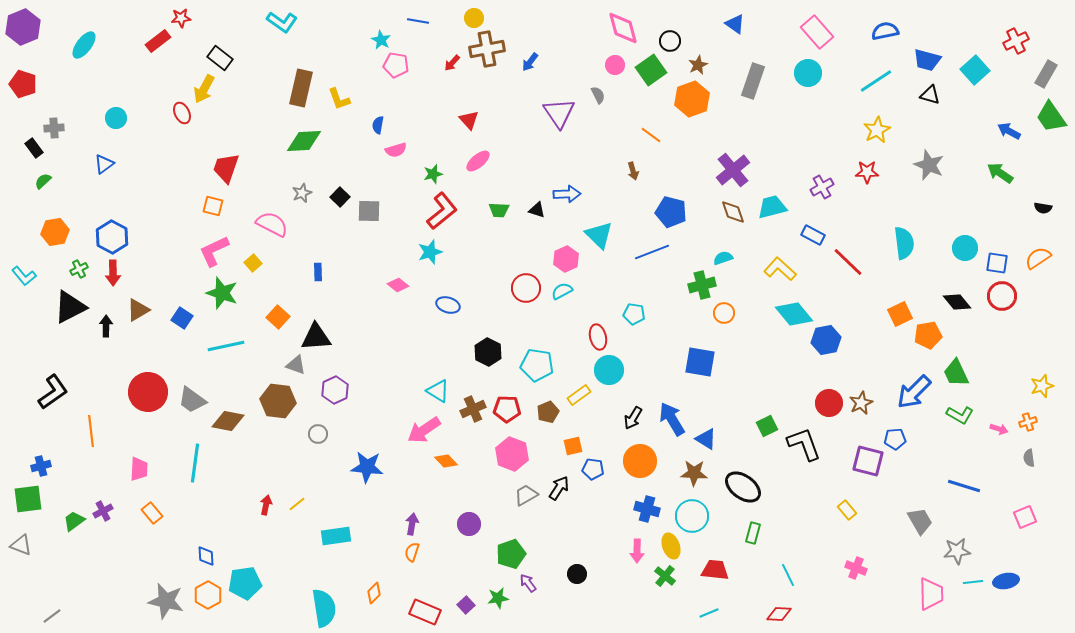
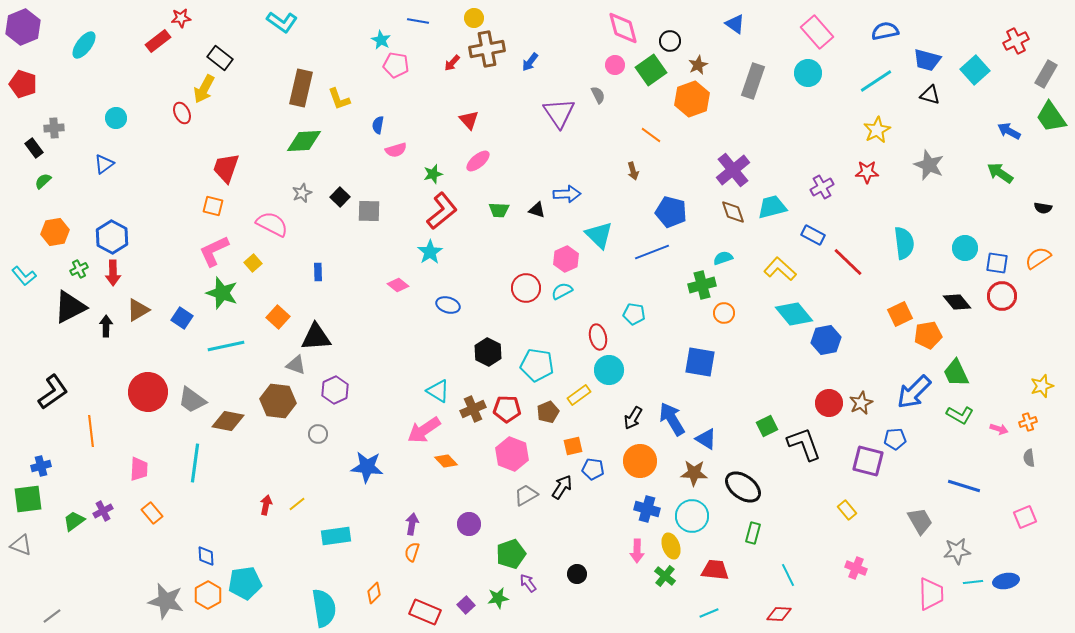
cyan star at (430, 252): rotated 15 degrees counterclockwise
black arrow at (559, 488): moved 3 px right, 1 px up
